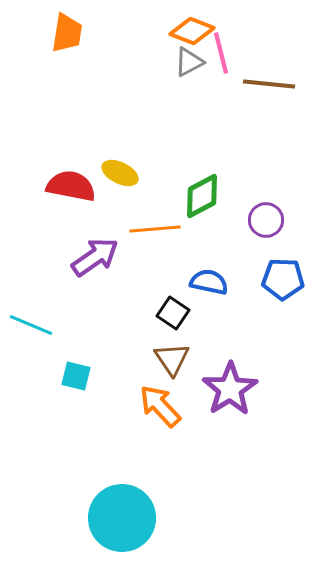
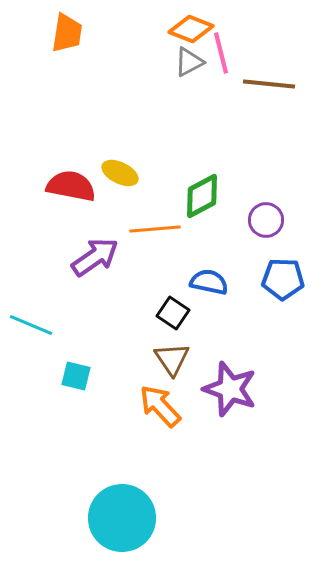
orange diamond: moved 1 px left, 2 px up
purple star: rotated 20 degrees counterclockwise
